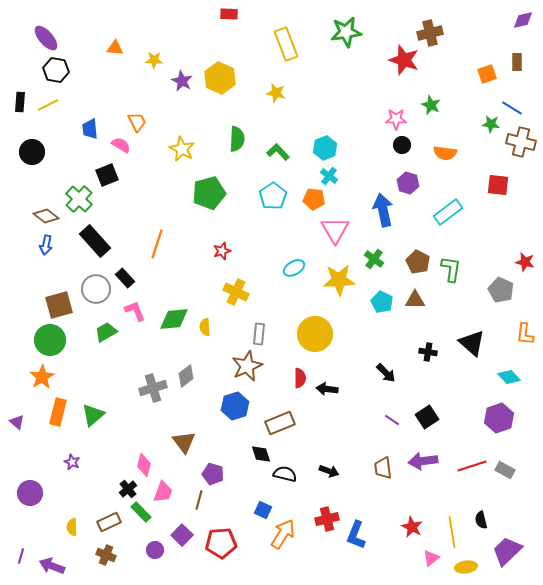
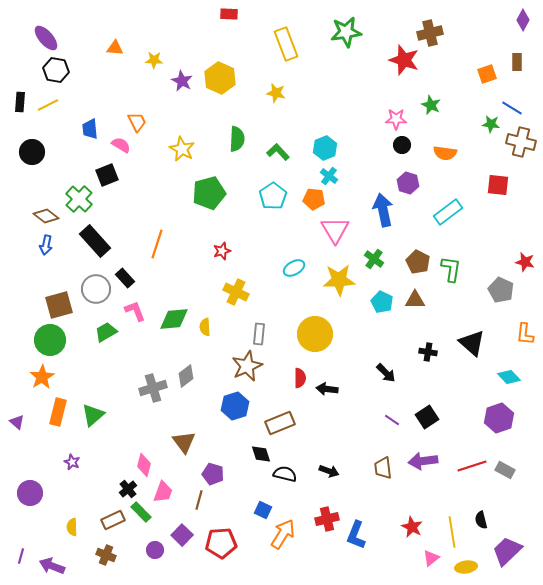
purple diamond at (523, 20): rotated 50 degrees counterclockwise
brown rectangle at (109, 522): moved 4 px right, 2 px up
